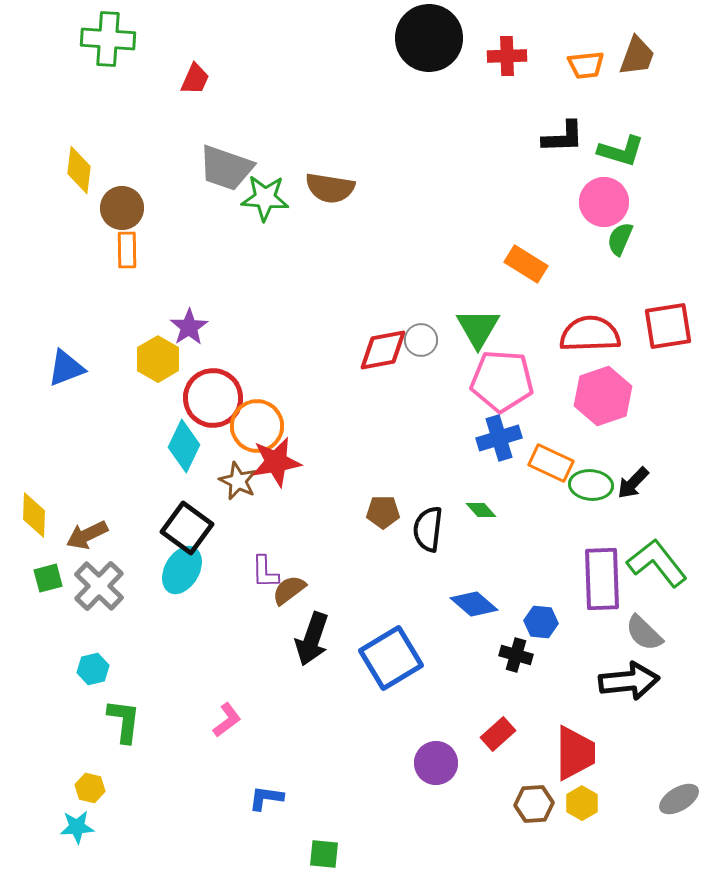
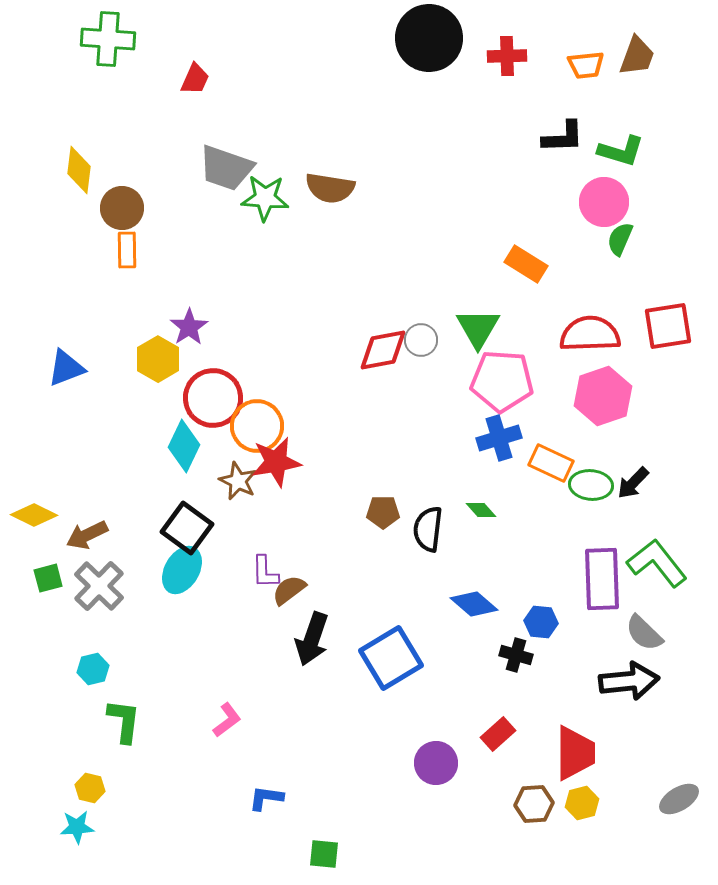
yellow diamond at (34, 515): rotated 66 degrees counterclockwise
yellow hexagon at (582, 803): rotated 16 degrees clockwise
